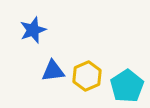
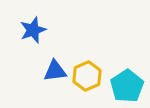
blue triangle: moved 2 px right
